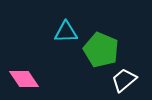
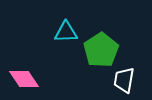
green pentagon: rotated 16 degrees clockwise
white trapezoid: rotated 40 degrees counterclockwise
